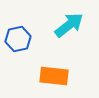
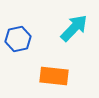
cyan arrow: moved 5 px right, 3 px down; rotated 8 degrees counterclockwise
